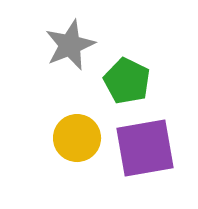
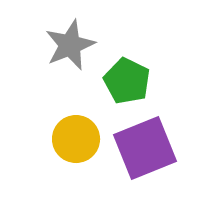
yellow circle: moved 1 px left, 1 px down
purple square: rotated 12 degrees counterclockwise
